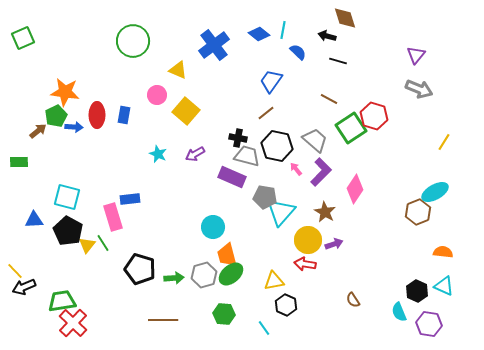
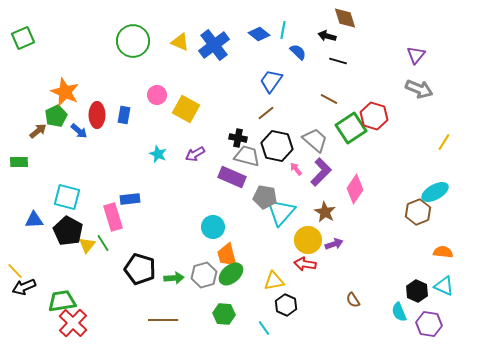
yellow triangle at (178, 70): moved 2 px right, 28 px up
orange star at (65, 92): rotated 16 degrees clockwise
yellow square at (186, 111): moved 2 px up; rotated 12 degrees counterclockwise
blue arrow at (74, 127): moved 5 px right, 4 px down; rotated 36 degrees clockwise
